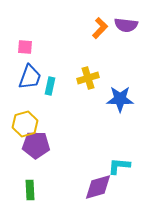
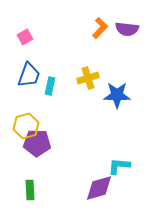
purple semicircle: moved 1 px right, 4 px down
pink square: moved 10 px up; rotated 35 degrees counterclockwise
blue trapezoid: moved 1 px left, 2 px up
blue star: moved 3 px left, 4 px up
yellow hexagon: moved 1 px right, 2 px down
purple pentagon: moved 1 px right, 2 px up
purple diamond: moved 1 px right, 1 px down
